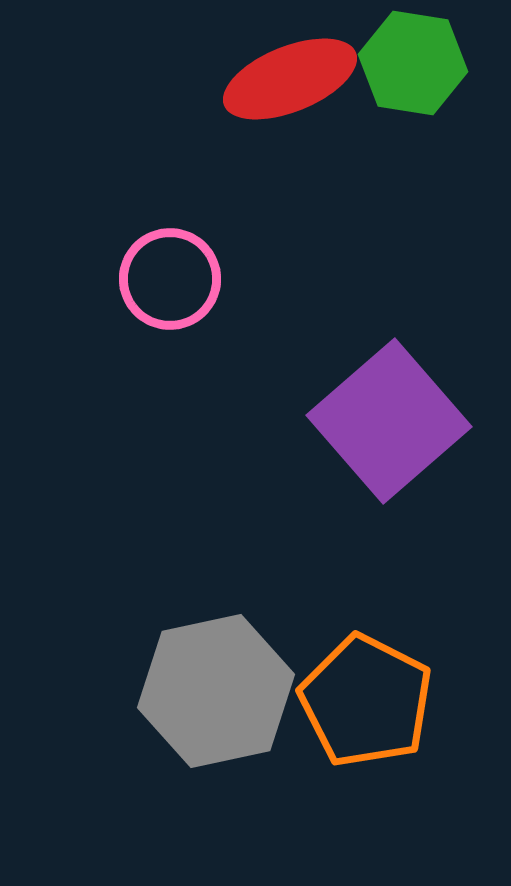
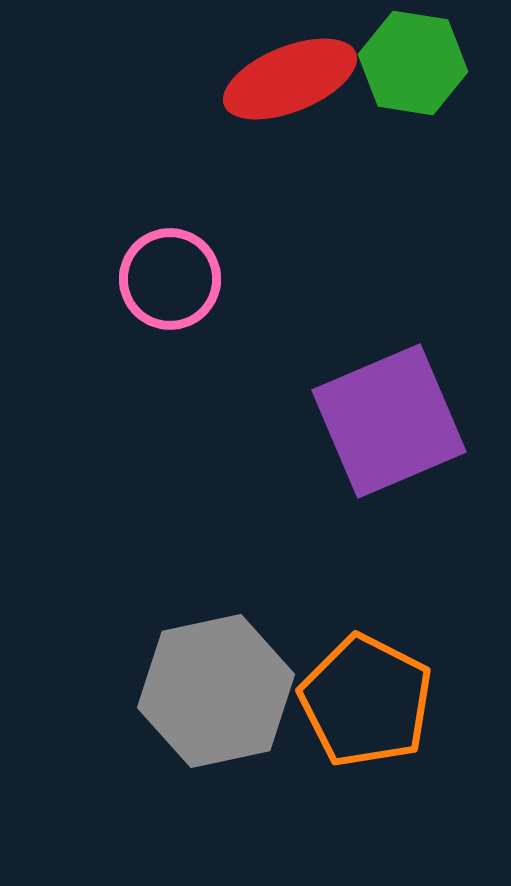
purple square: rotated 18 degrees clockwise
